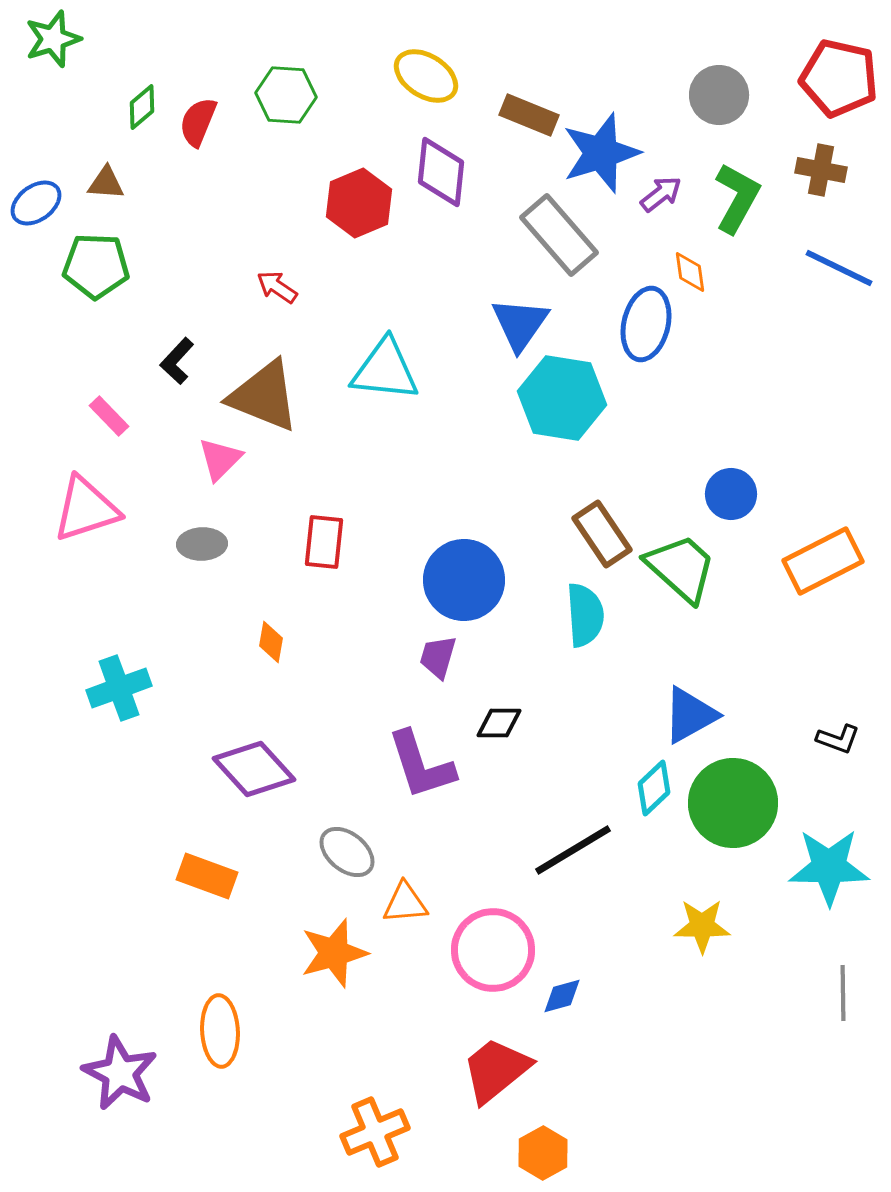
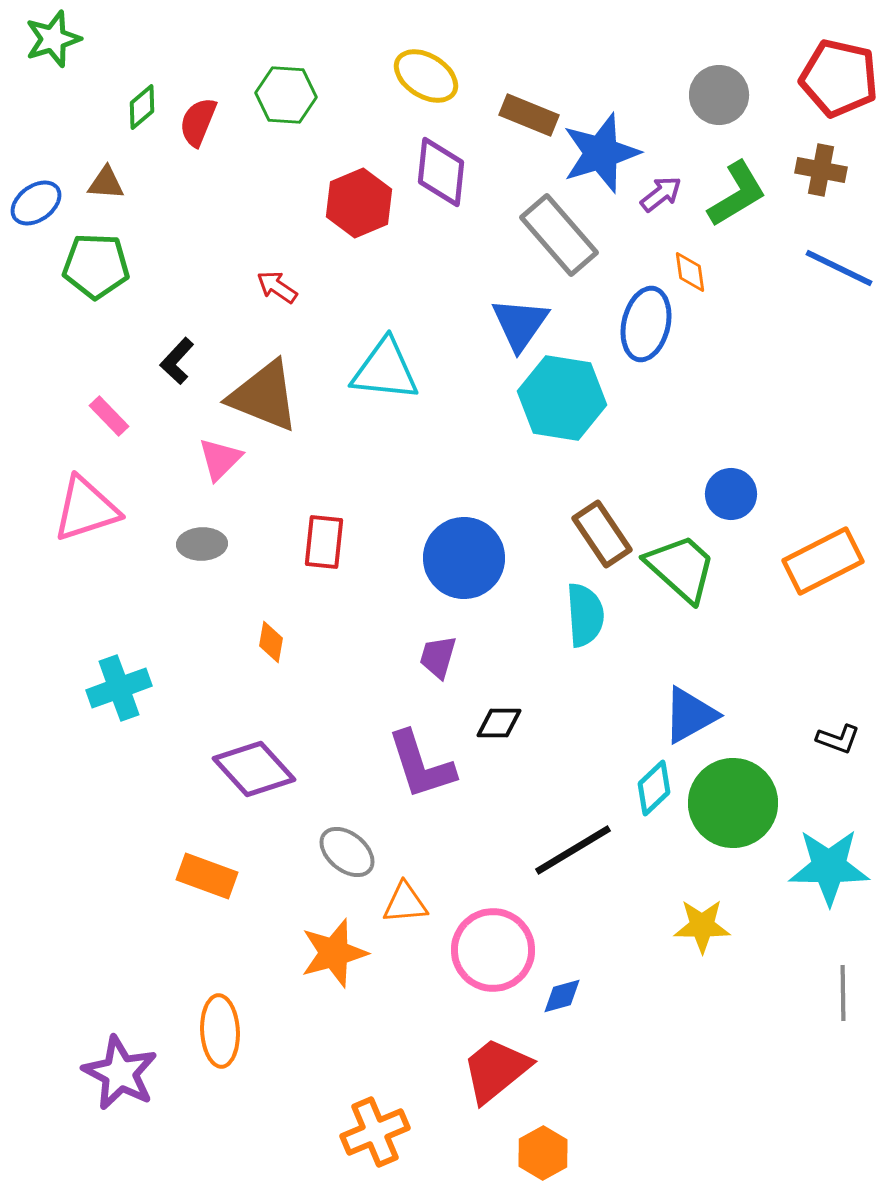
green L-shape at (737, 198): moved 4 px up; rotated 30 degrees clockwise
blue circle at (464, 580): moved 22 px up
